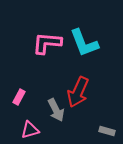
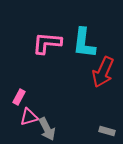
cyan L-shape: rotated 28 degrees clockwise
red arrow: moved 25 px right, 20 px up
gray arrow: moved 9 px left, 19 px down
pink triangle: moved 1 px left, 13 px up
